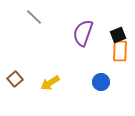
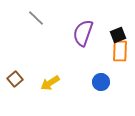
gray line: moved 2 px right, 1 px down
